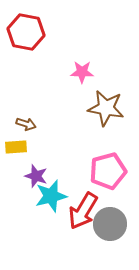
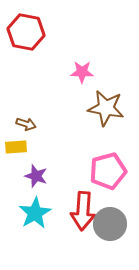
cyan star: moved 16 px left, 17 px down; rotated 16 degrees counterclockwise
red arrow: rotated 27 degrees counterclockwise
